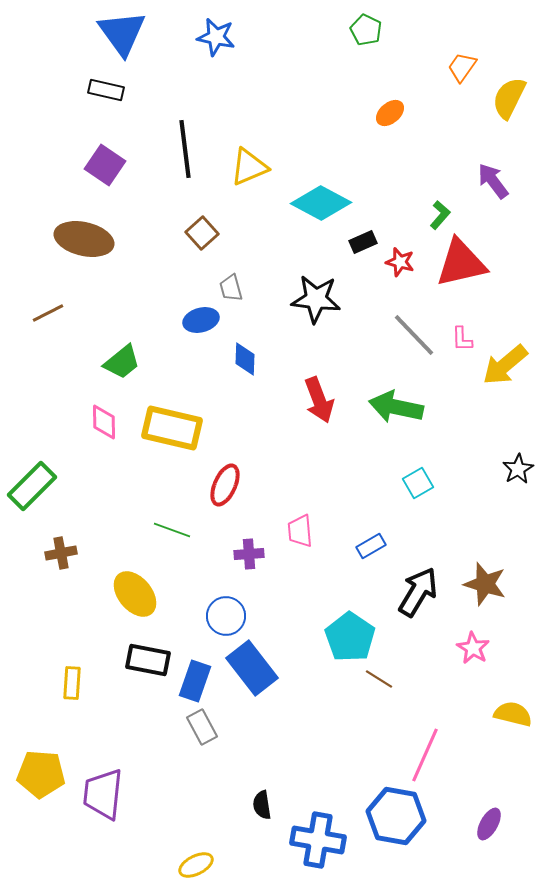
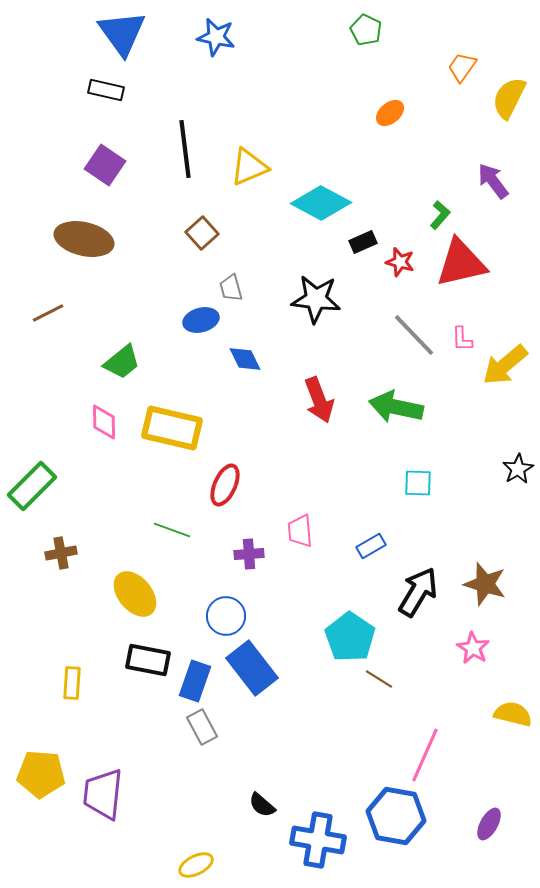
blue diamond at (245, 359): rotated 28 degrees counterclockwise
cyan square at (418, 483): rotated 32 degrees clockwise
black semicircle at (262, 805): rotated 40 degrees counterclockwise
